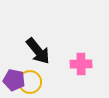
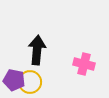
black arrow: moved 1 px left, 1 px up; rotated 136 degrees counterclockwise
pink cross: moved 3 px right; rotated 15 degrees clockwise
